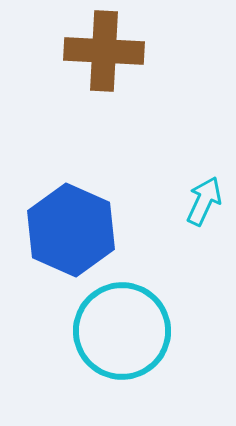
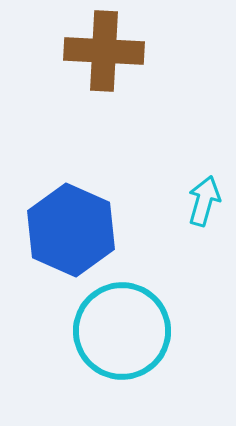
cyan arrow: rotated 9 degrees counterclockwise
